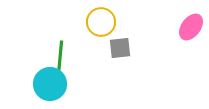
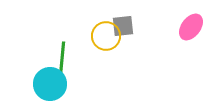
yellow circle: moved 5 px right, 14 px down
gray square: moved 3 px right, 22 px up
green line: moved 2 px right, 1 px down
